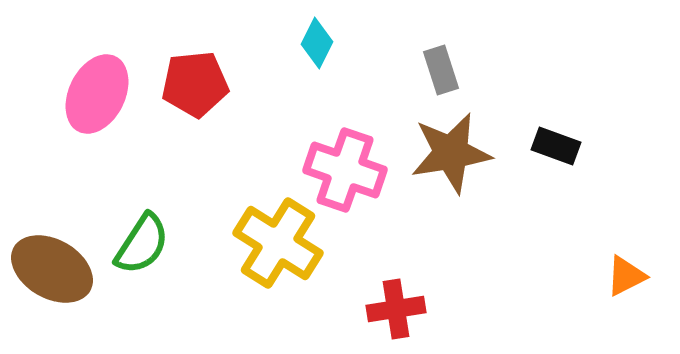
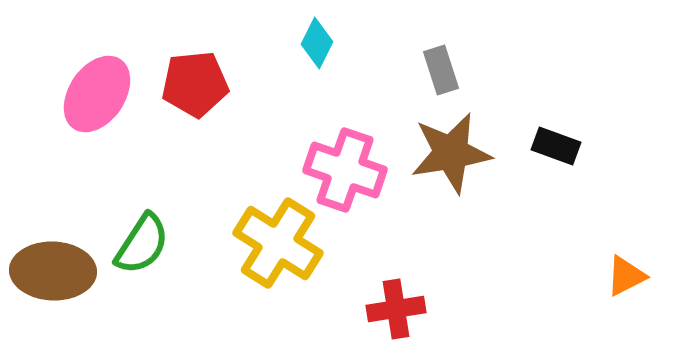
pink ellipse: rotated 8 degrees clockwise
brown ellipse: moved 1 px right, 2 px down; rotated 28 degrees counterclockwise
